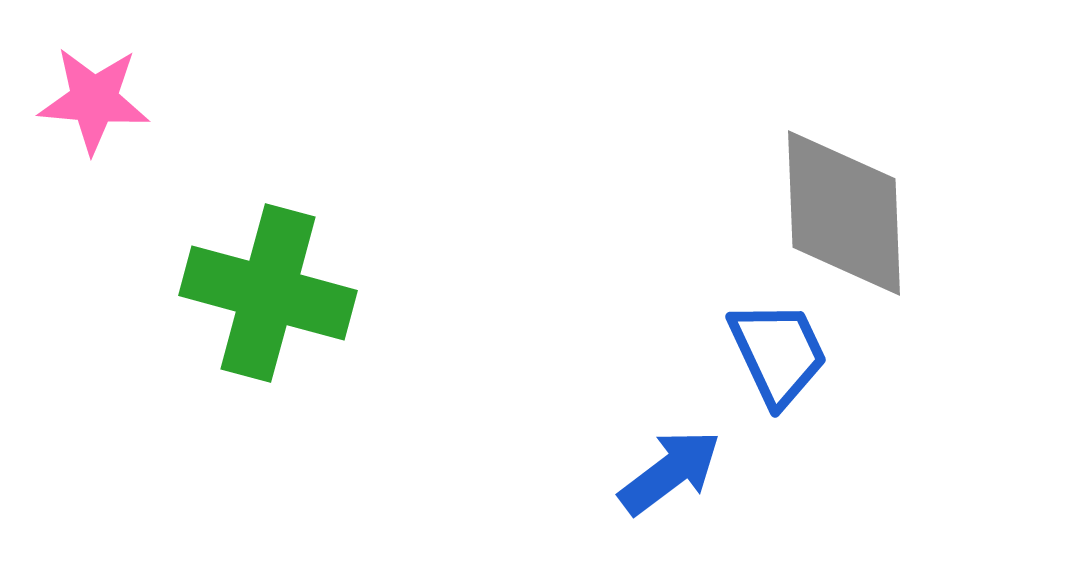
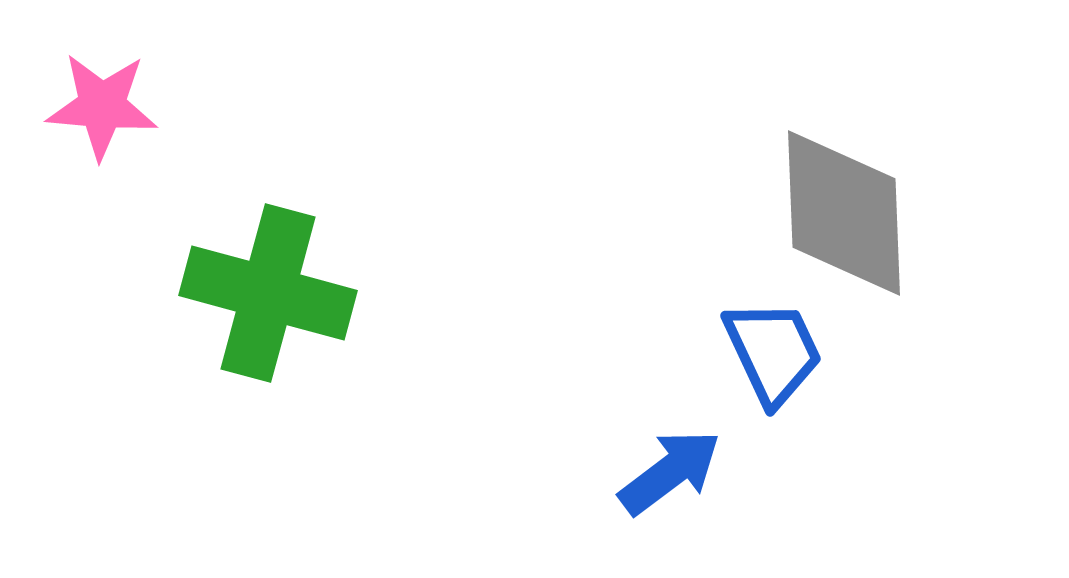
pink star: moved 8 px right, 6 px down
blue trapezoid: moved 5 px left, 1 px up
